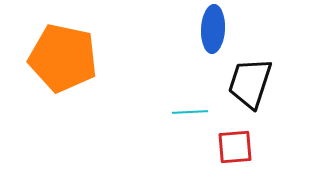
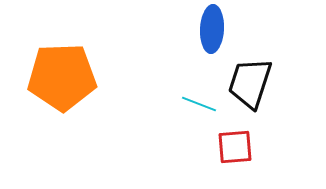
blue ellipse: moved 1 px left
orange pentagon: moved 1 px left, 19 px down; rotated 14 degrees counterclockwise
cyan line: moved 9 px right, 8 px up; rotated 24 degrees clockwise
